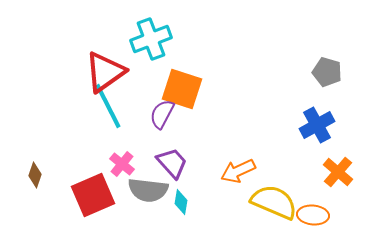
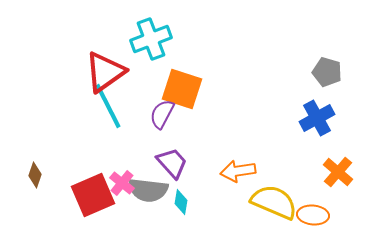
blue cross: moved 7 px up
pink cross: moved 19 px down
orange arrow: rotated 16 degrees clockwise
